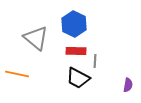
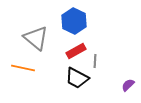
blue hexagon: moved 3 px up
red rectangle: rotated 30 degrees counterclockwise
orange line: moved 6 px right, 6 px up
black trapezoid: moved 1 px left
purple semicircle: rotated 144 degrees counterclockwise
